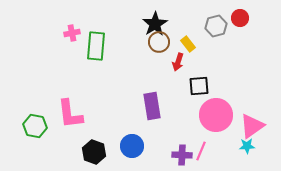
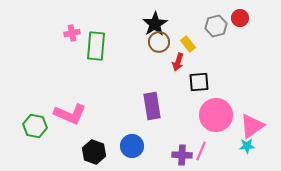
black square: moved 4 px up
pink L-shape: rotated 60 degrees counterclockwise
